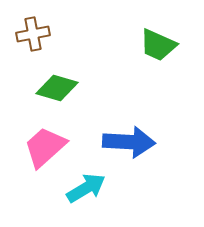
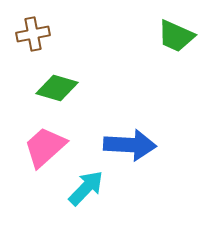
green trapezoid: moved 18 px right, 9 px up
blue arrow: moved 1 px right, 3 px down
cyan arrow: rotated 15 degrees counterclockwise
